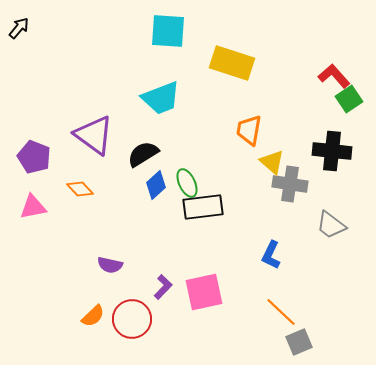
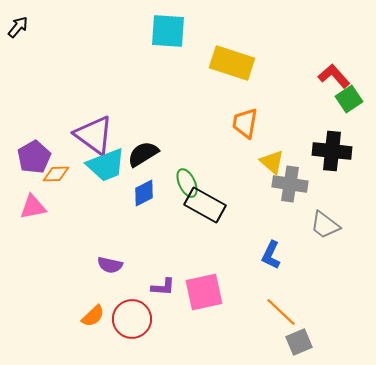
black arrow: moved 1 px left, 1 px up
cyan trapezoid: moved 55 px left, 67 px down
orange trapezoid: moved 4 px left, 7 px up
purple pentagon: rotated 20 degrees clockwise
blue diamond: moved 12 px left, 8 px down; rotated 16 degrees clockwise
orange diamond: moved 24 px left, 15 px up; rotated 48 degrees counterclockwise
black rectangle: moved 2 px right, 2 px up; rotated 36 degrees clockwise
gray trapezoid: moved 6 px left
purple L-shape: rotated 50 degrees clockwise
